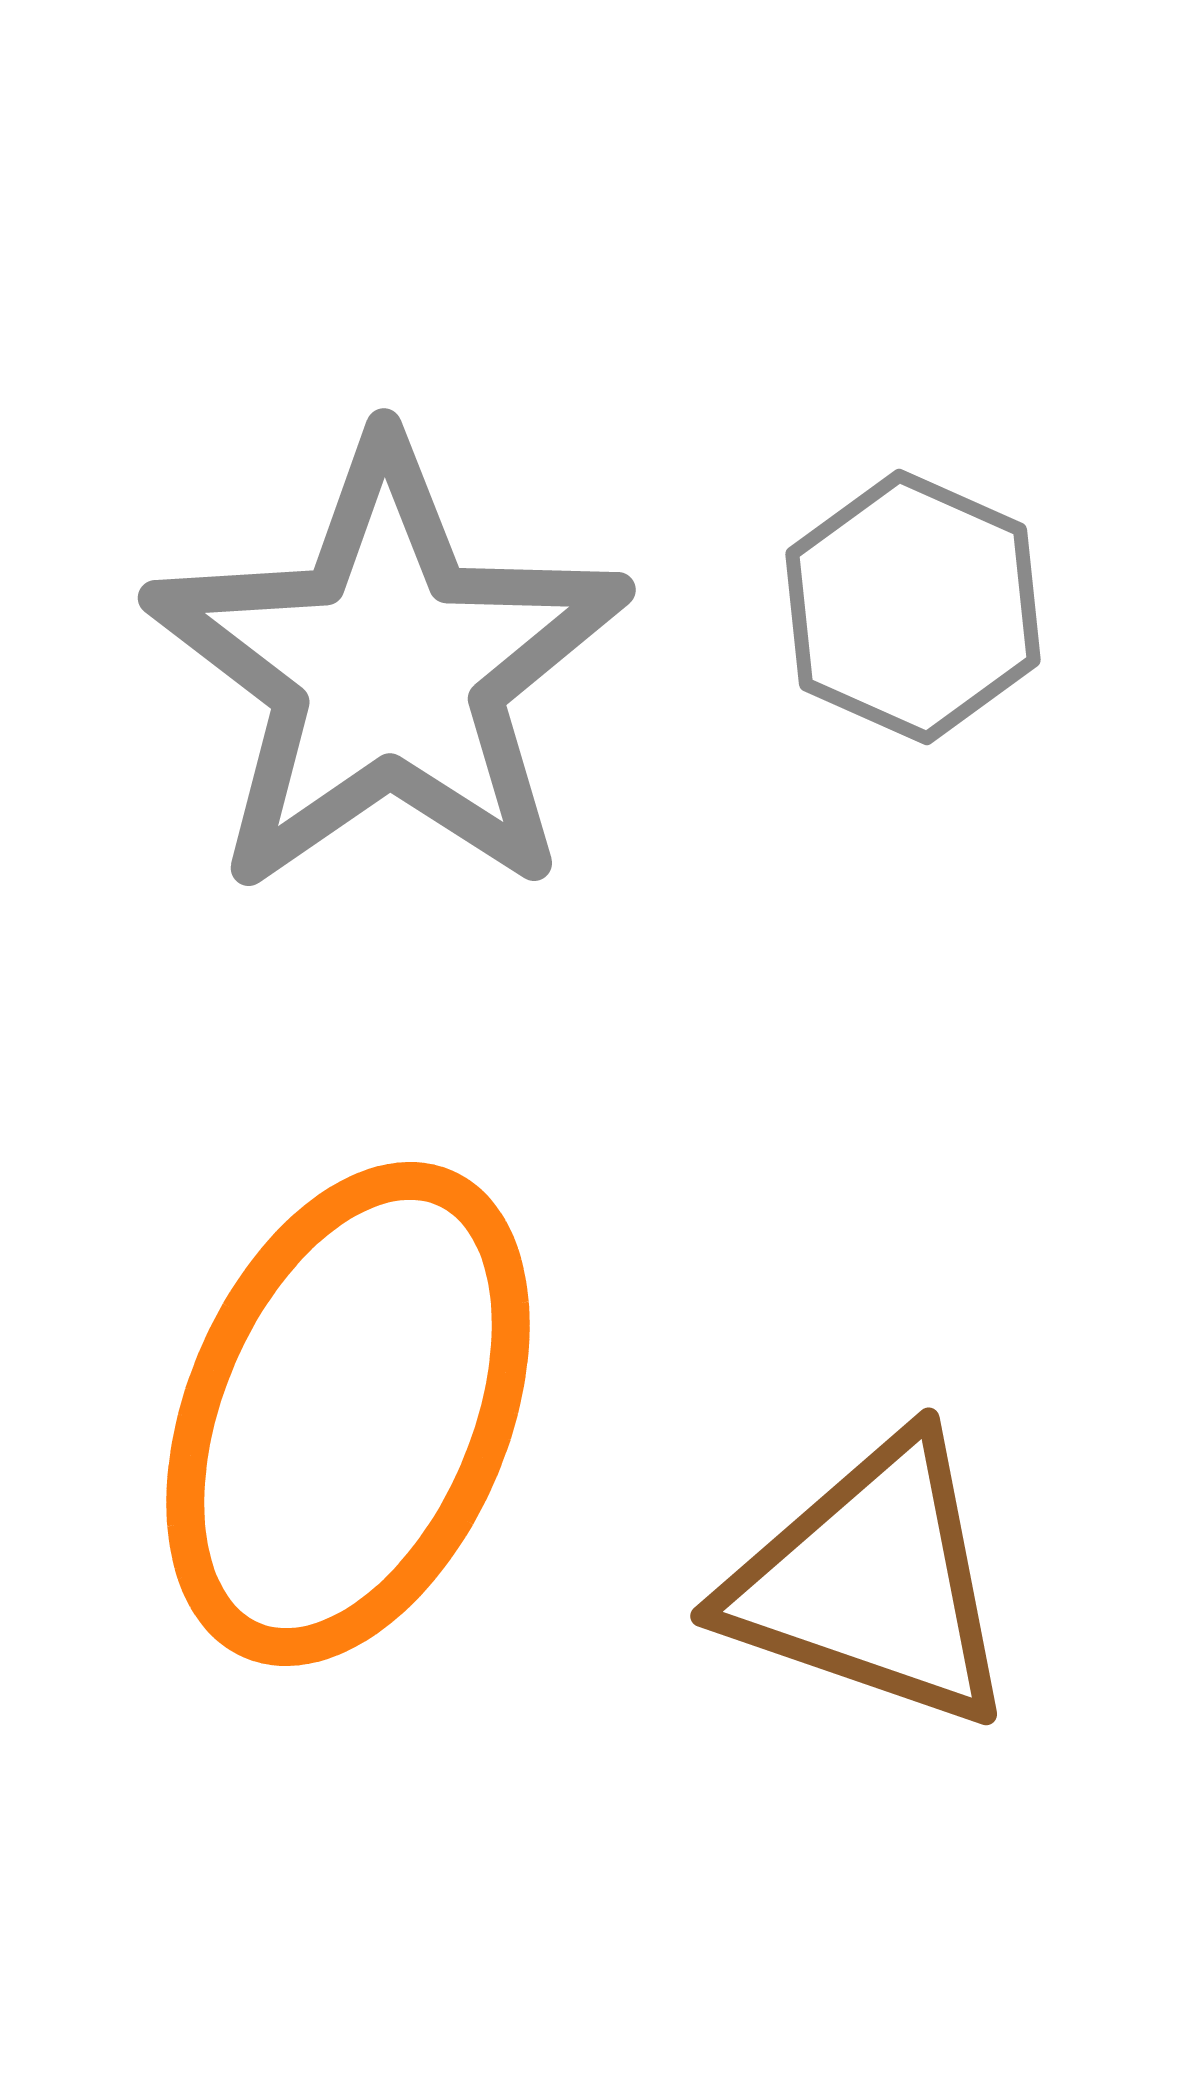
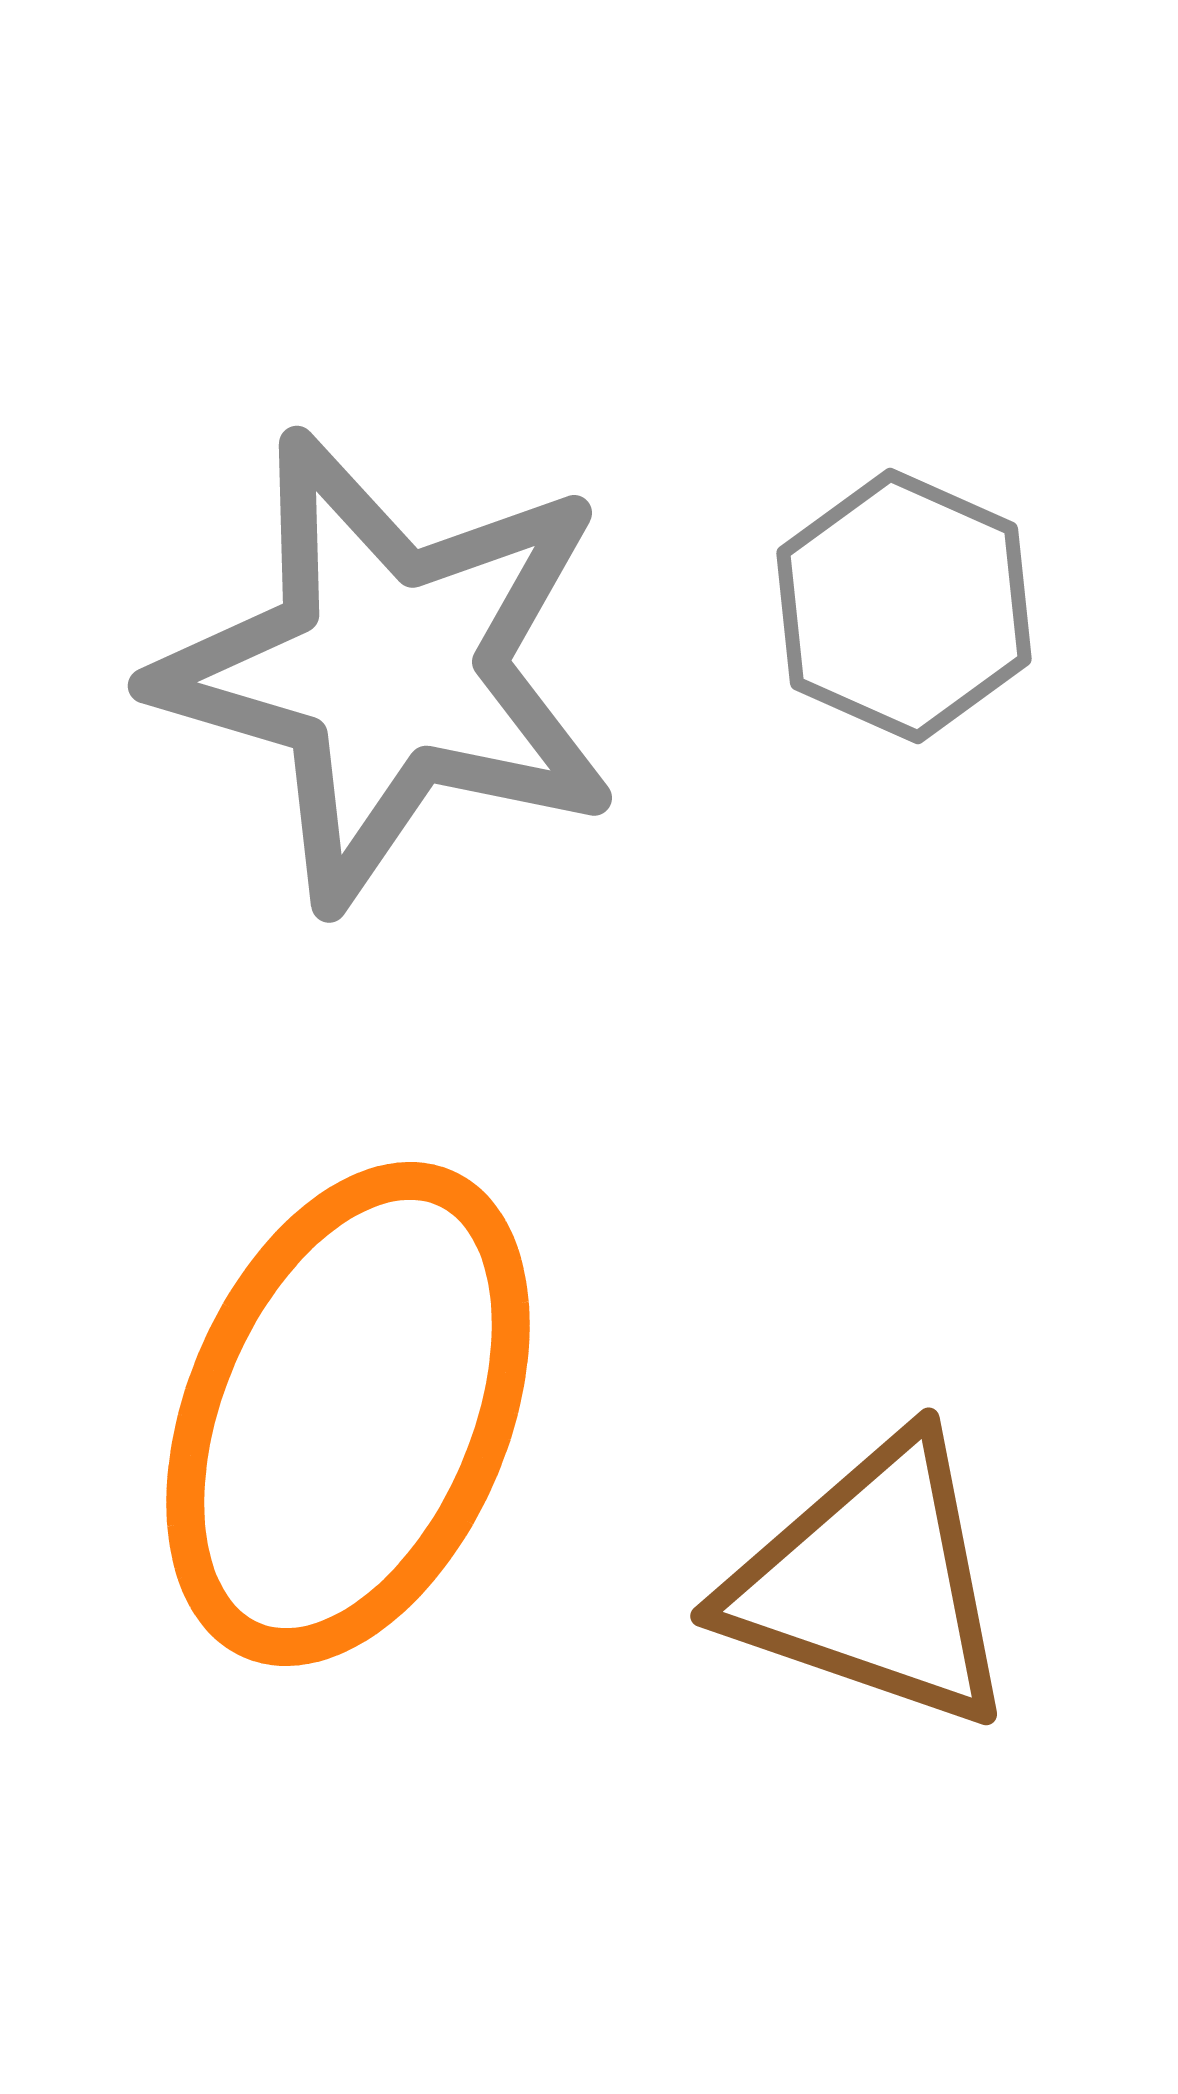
gray hexagon: moved 9 px left, 1 px up
gray star: rotated 21 degrees counterclockwise
